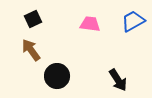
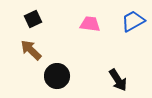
brown arrow: rotated 10 degrees counterclockwise
